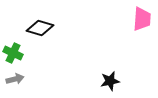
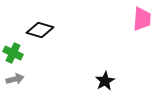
black diamond: moved 2 px down
black star: moved 5 px left; rotated 18 degrees counterclockwise
